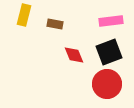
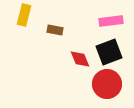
brown rectangle: moved 6 px down
red diamond: moved 6 px right, 4 px down
